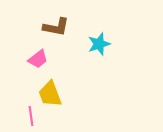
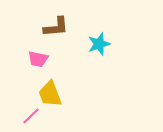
brown L-shape: rotated 16 degrees counterclockwise
pink trapezoid: rotated 50 degrees clockwise
pink line: rotated 54 degrees clockwise
